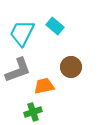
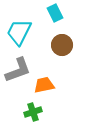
cyan rectangle: moved 13 px up; rotated 24 degrees clockwise
cyan trapezoid: moved 3 px left, 1 px up
brown circle: moved 9 px left, 22 px up
orange trapezoid: moved 1 px up
